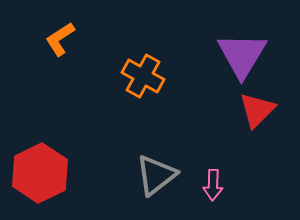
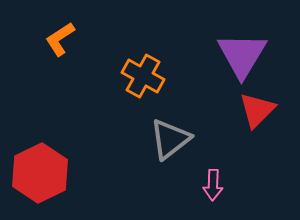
gray triangle: moved 14 px right, 36 px up
